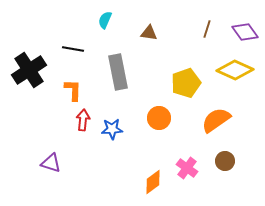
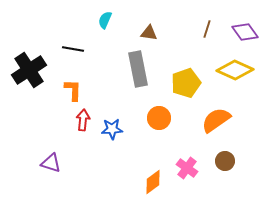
gray rectangle: moved 20 px right, 3 px up
